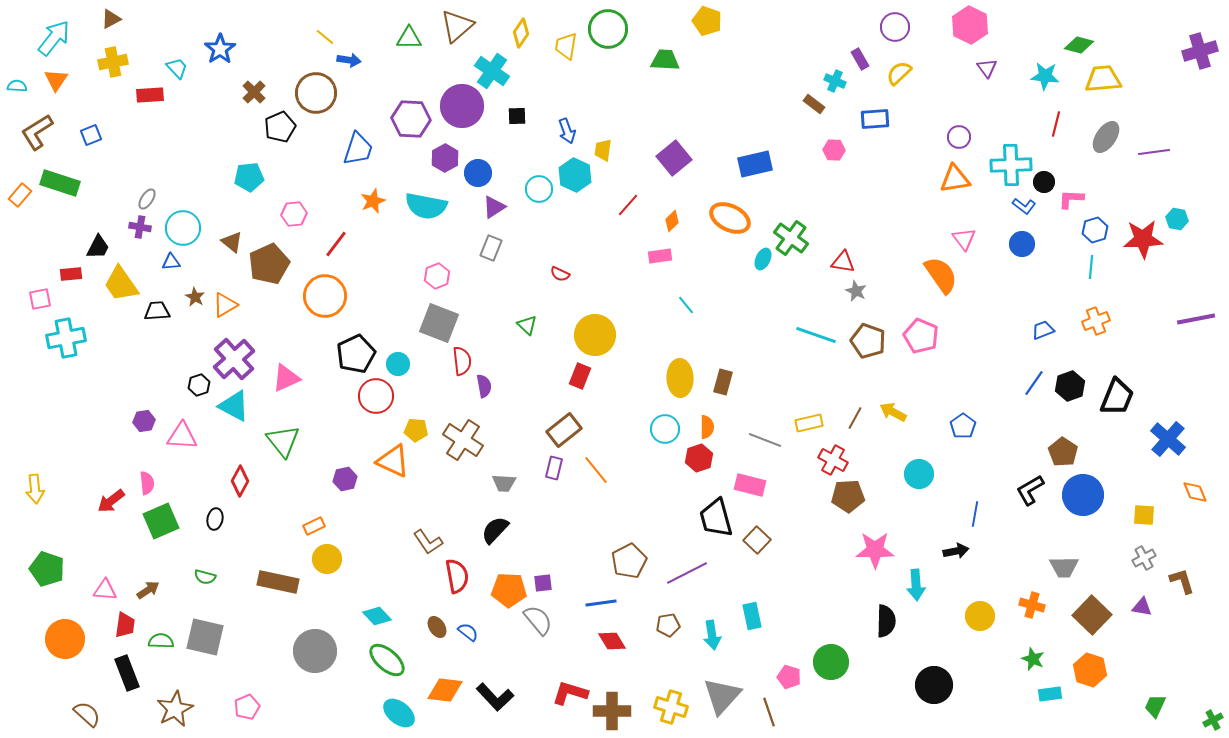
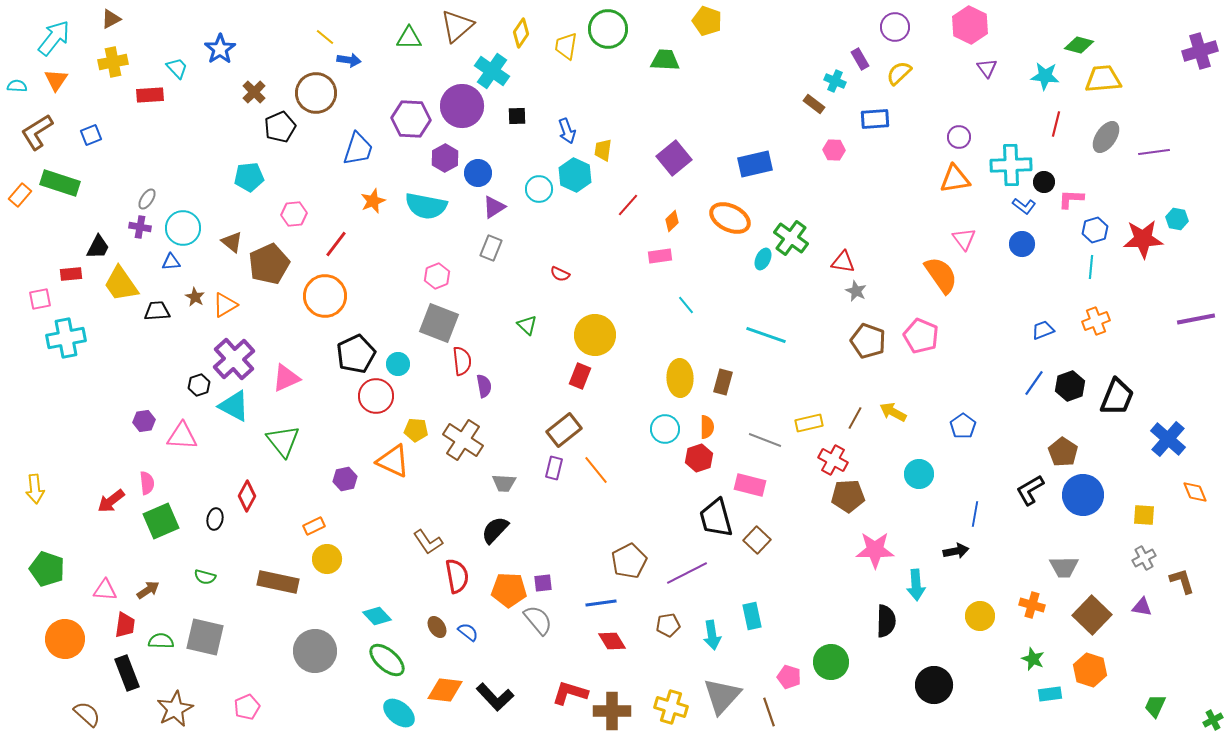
cyan line at (816, 335): moved 50 px left
red diamond at (240, 481): moved 7 px right, 15 px down
